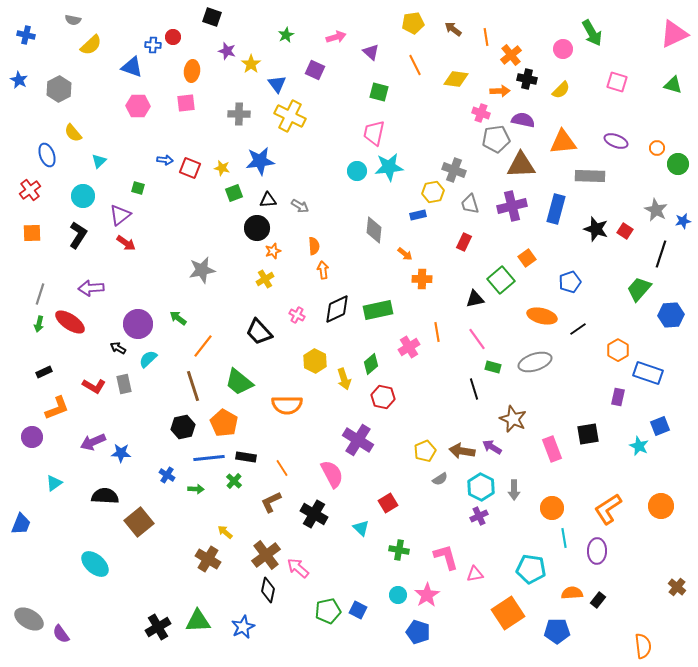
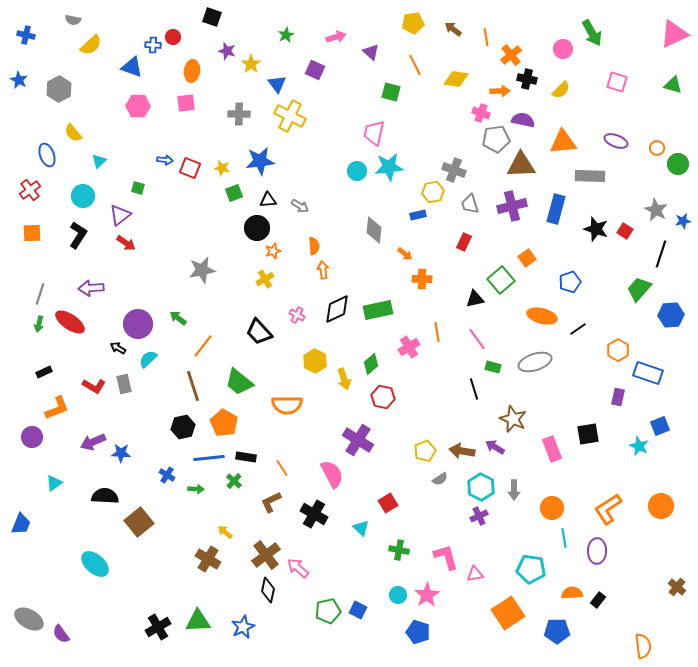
green square at (379, 92): moved 12 px right
purple arrow at (492, 447): moved 3 px right
